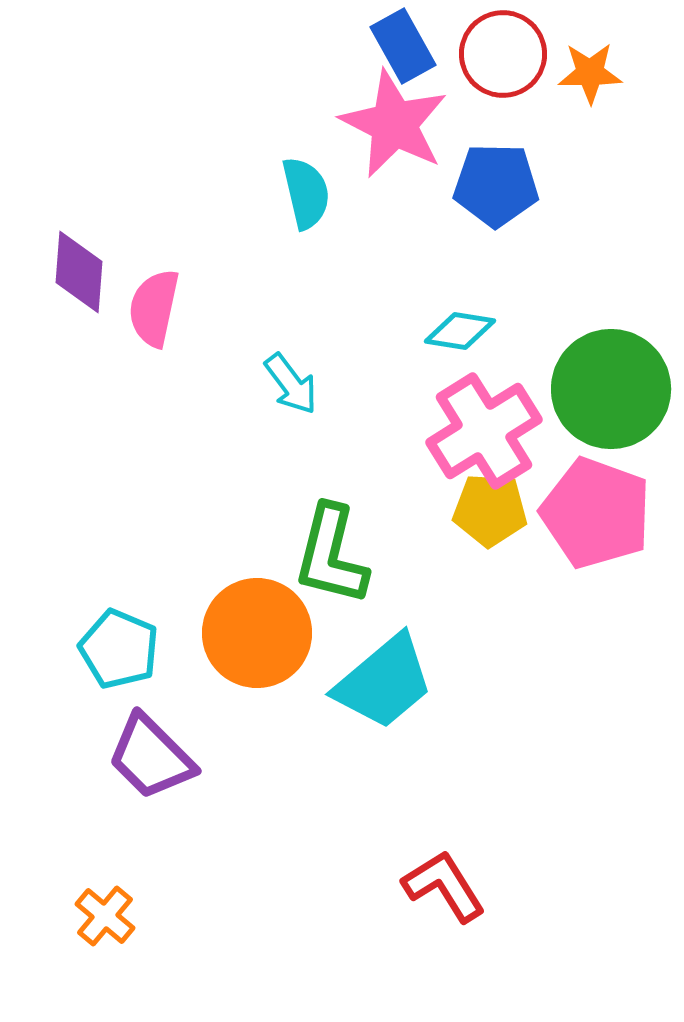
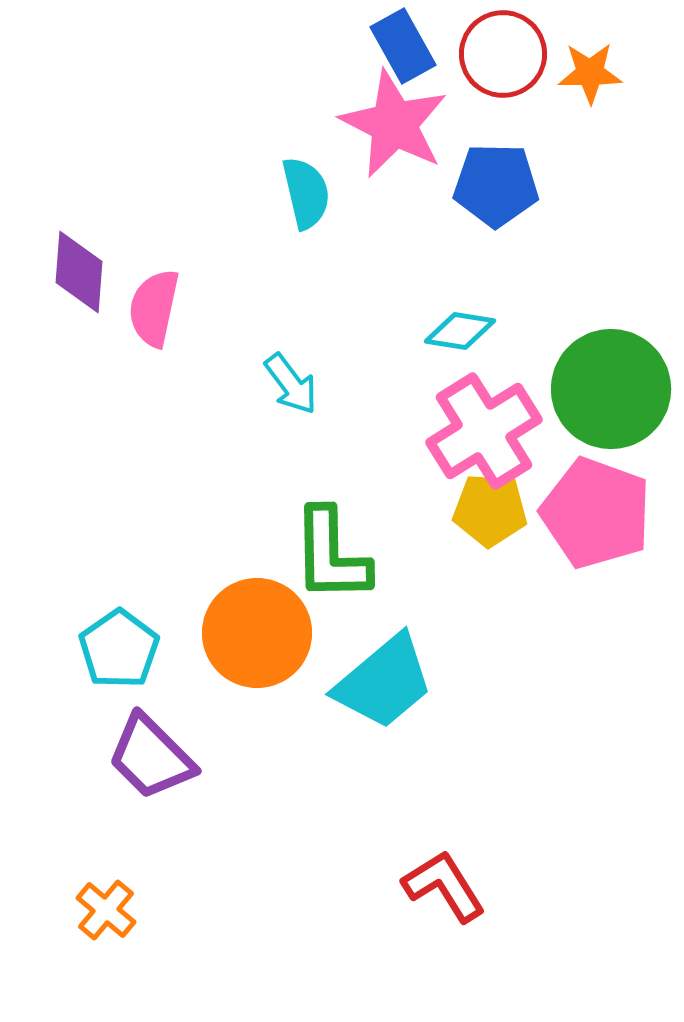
green L-shape: rotated 15 degrees counterclockwise
cyan pentagon: rotated 14 degrees clockwise
orange cross: moved 1 px right, 6 px up
